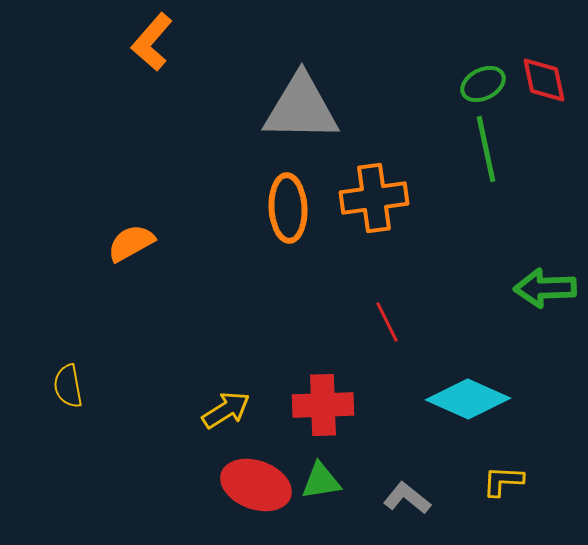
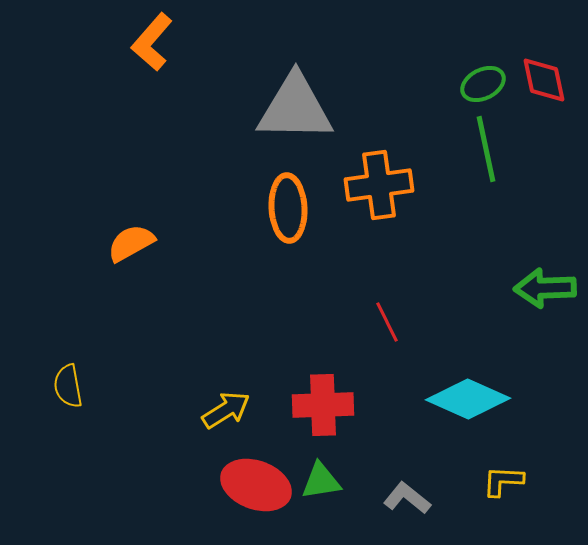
gray triangle: moved 6 px left
orange cross: moved 5 px right, 13 px up
